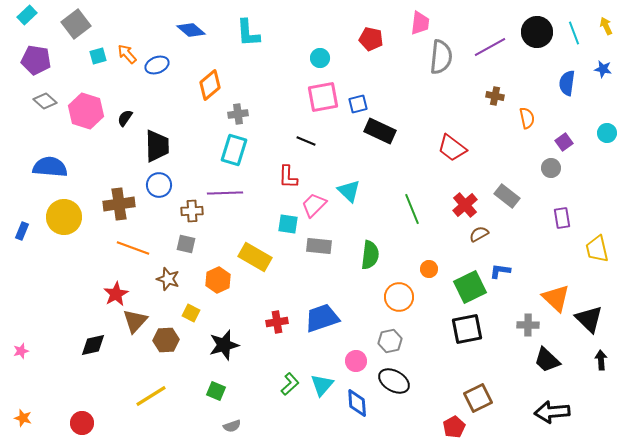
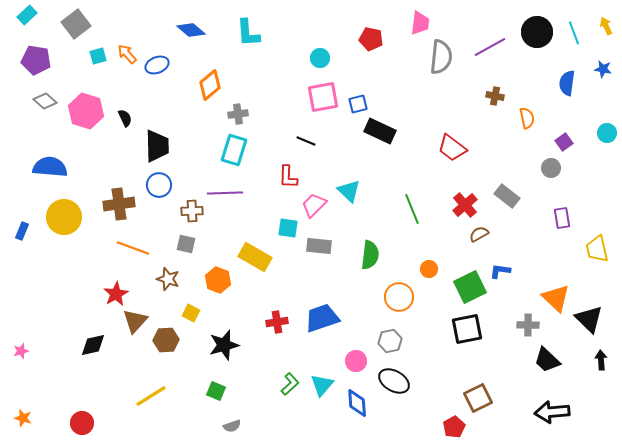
black semicircle at (125, 118): rotated 120 degrees clockwise
cyan square at (288, 224): moved 4 px down
orange hexagon at (218, 280): rotated 15 degrees counterclockwise
